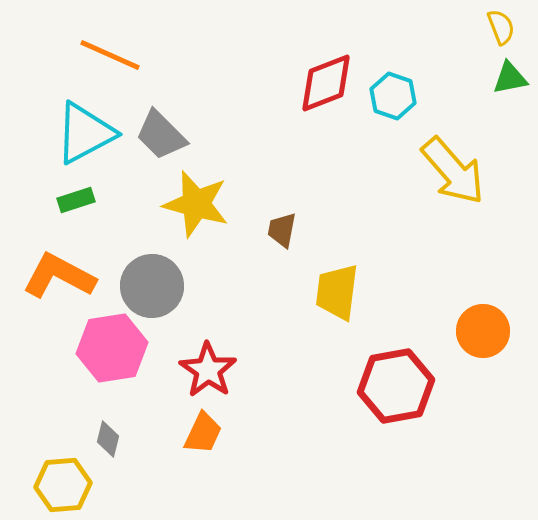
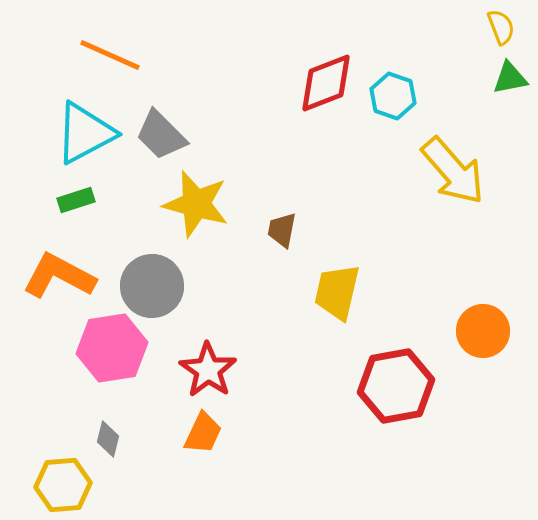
yellow trapezoid: rotated 6 degrees clockwise
